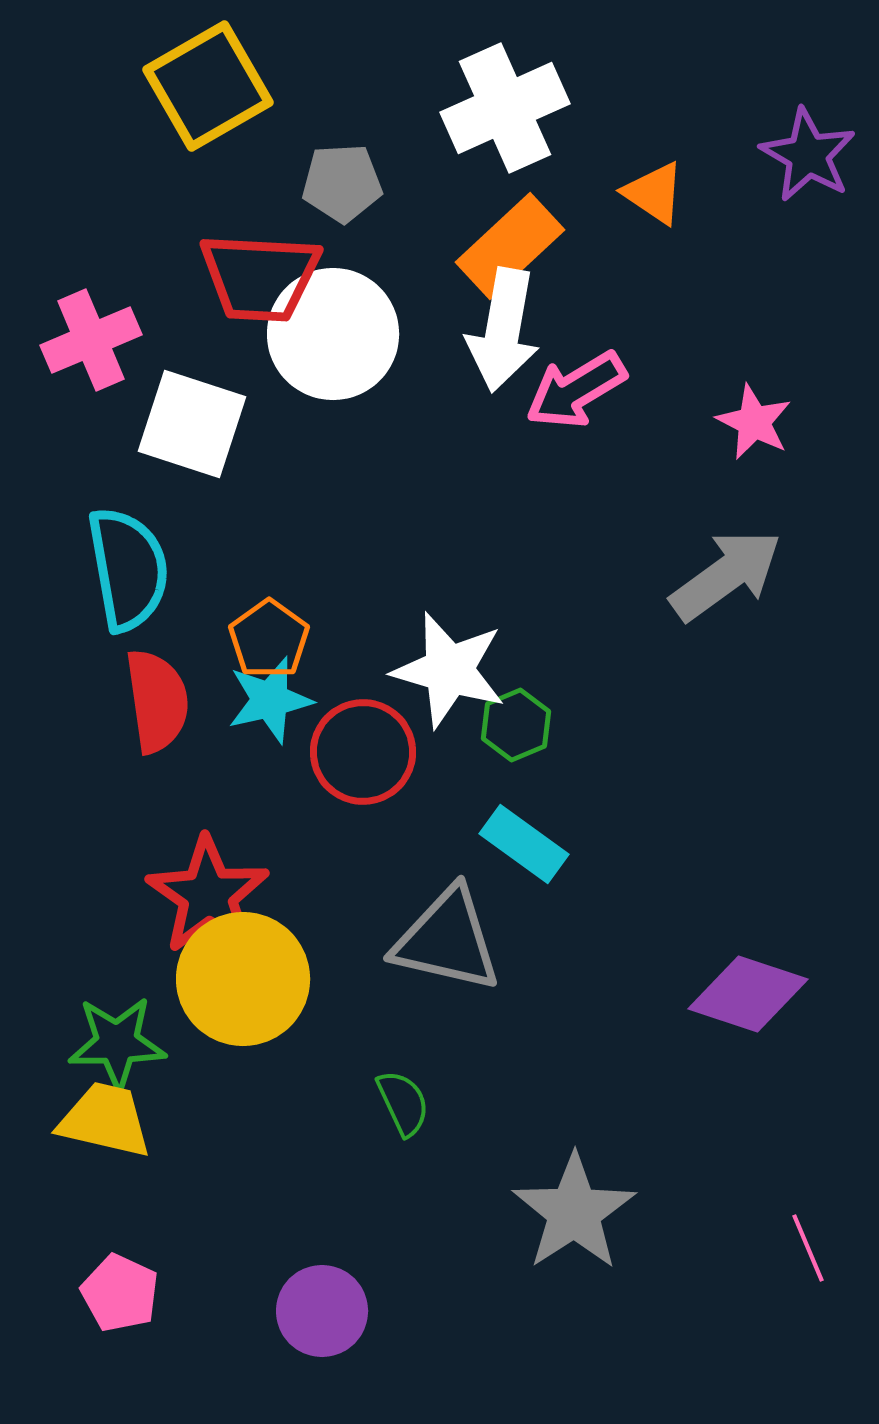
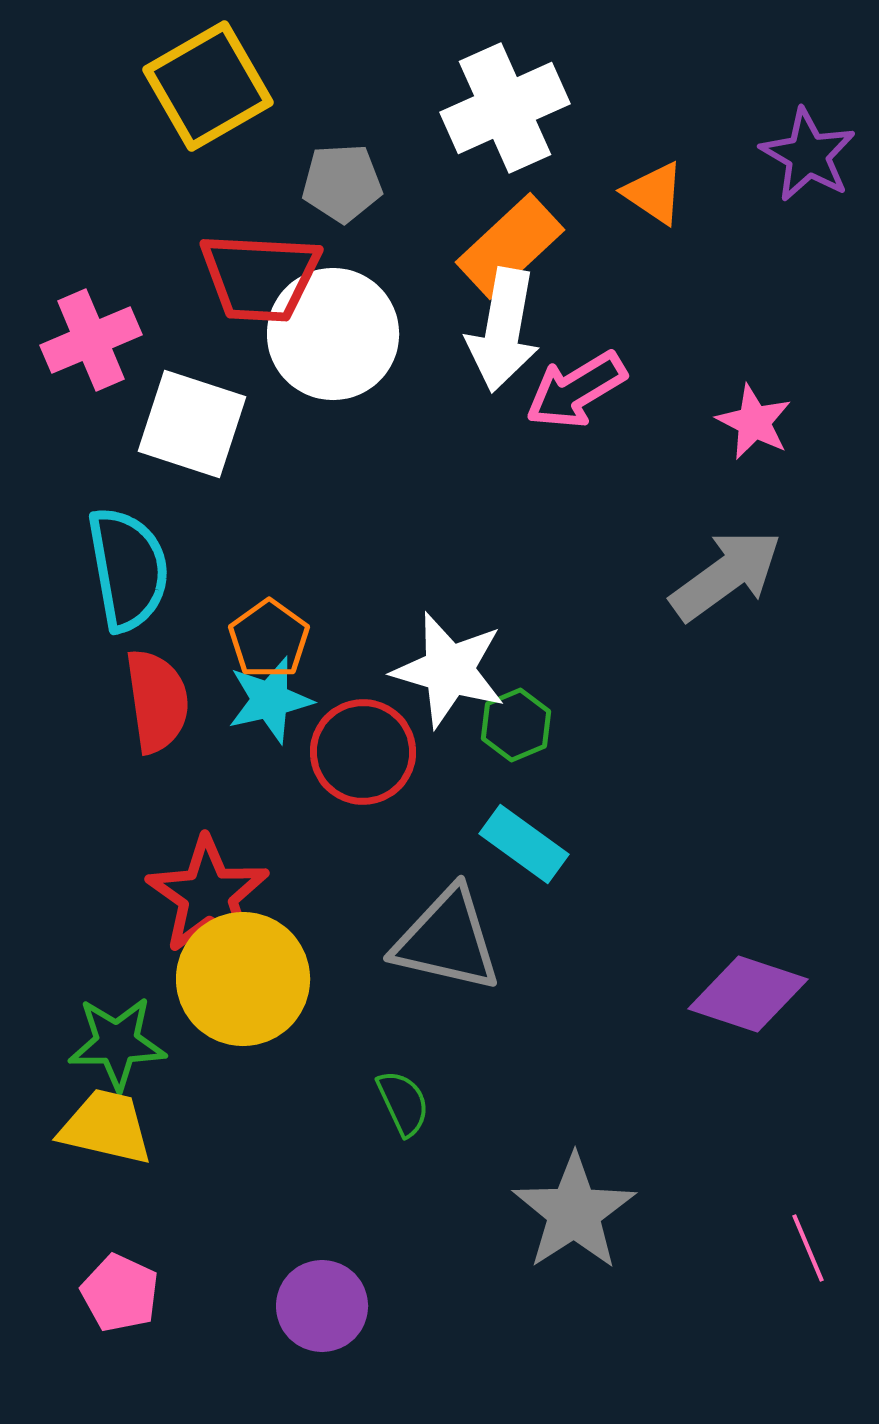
yellow trapezoid: moved 1 px right, 7 px down
purple circle: moved 5 px up
